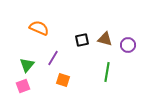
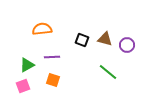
orange semicircle: moved 3 px right, 1 px down; rotated 30 degrees counterclockwise
black square: rotated 32 degrees clockwise
purple circle: moved 1 px left
purple line: moved 1 px left, 1 px up; rotated 56 degrees clockwise
green triangle: rotated 21 degrees clockwise
green line: moved 1 px right; rotated 60 degrees counterclockwise
orange square: moved 10 px left
